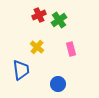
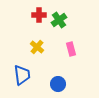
red cross: rotated 24 degrees clockwise
blue trapezoid: moved 1 px right, 5 px down
